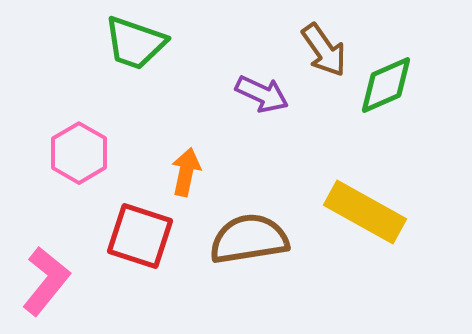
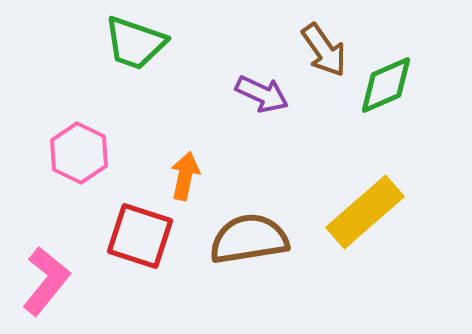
pink hexagon: rotated 4 degrees counterclockwise
orange arrow: moved 1 px left, 4 px down
yellow rectangle: rotated 70 degrees counterclockwise
